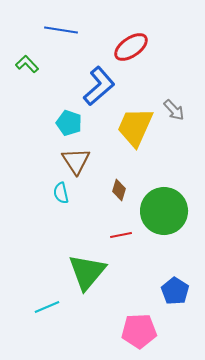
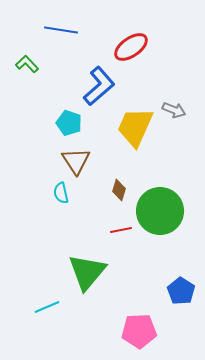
gray arrow: rotated 25 degrees counterclockwise
green circle: moved 4 px left
red line: moved 5 px up
blue pentagon: moved 6 px right
